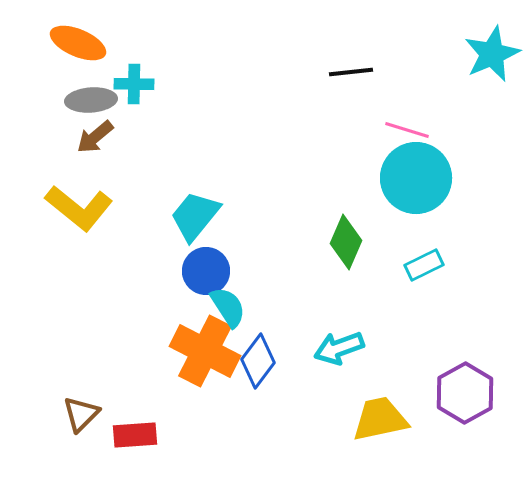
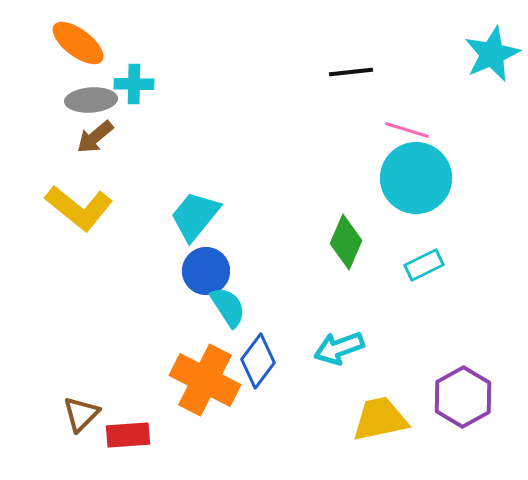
orange ellipse: rotated 14 degrees clockwise
orange cross: moved 29 px down
purple hexagon: moved 2 px left, 4 px down
red rectangle: moved 7 px left
